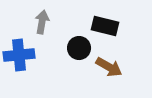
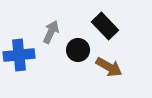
gray arrow: moved 9 px right, 10 px down; rotated 15 degrees clockwise
black rectangle: rotated 32 degrees clockwise
black circle: moved 1 px left, 2 px down
